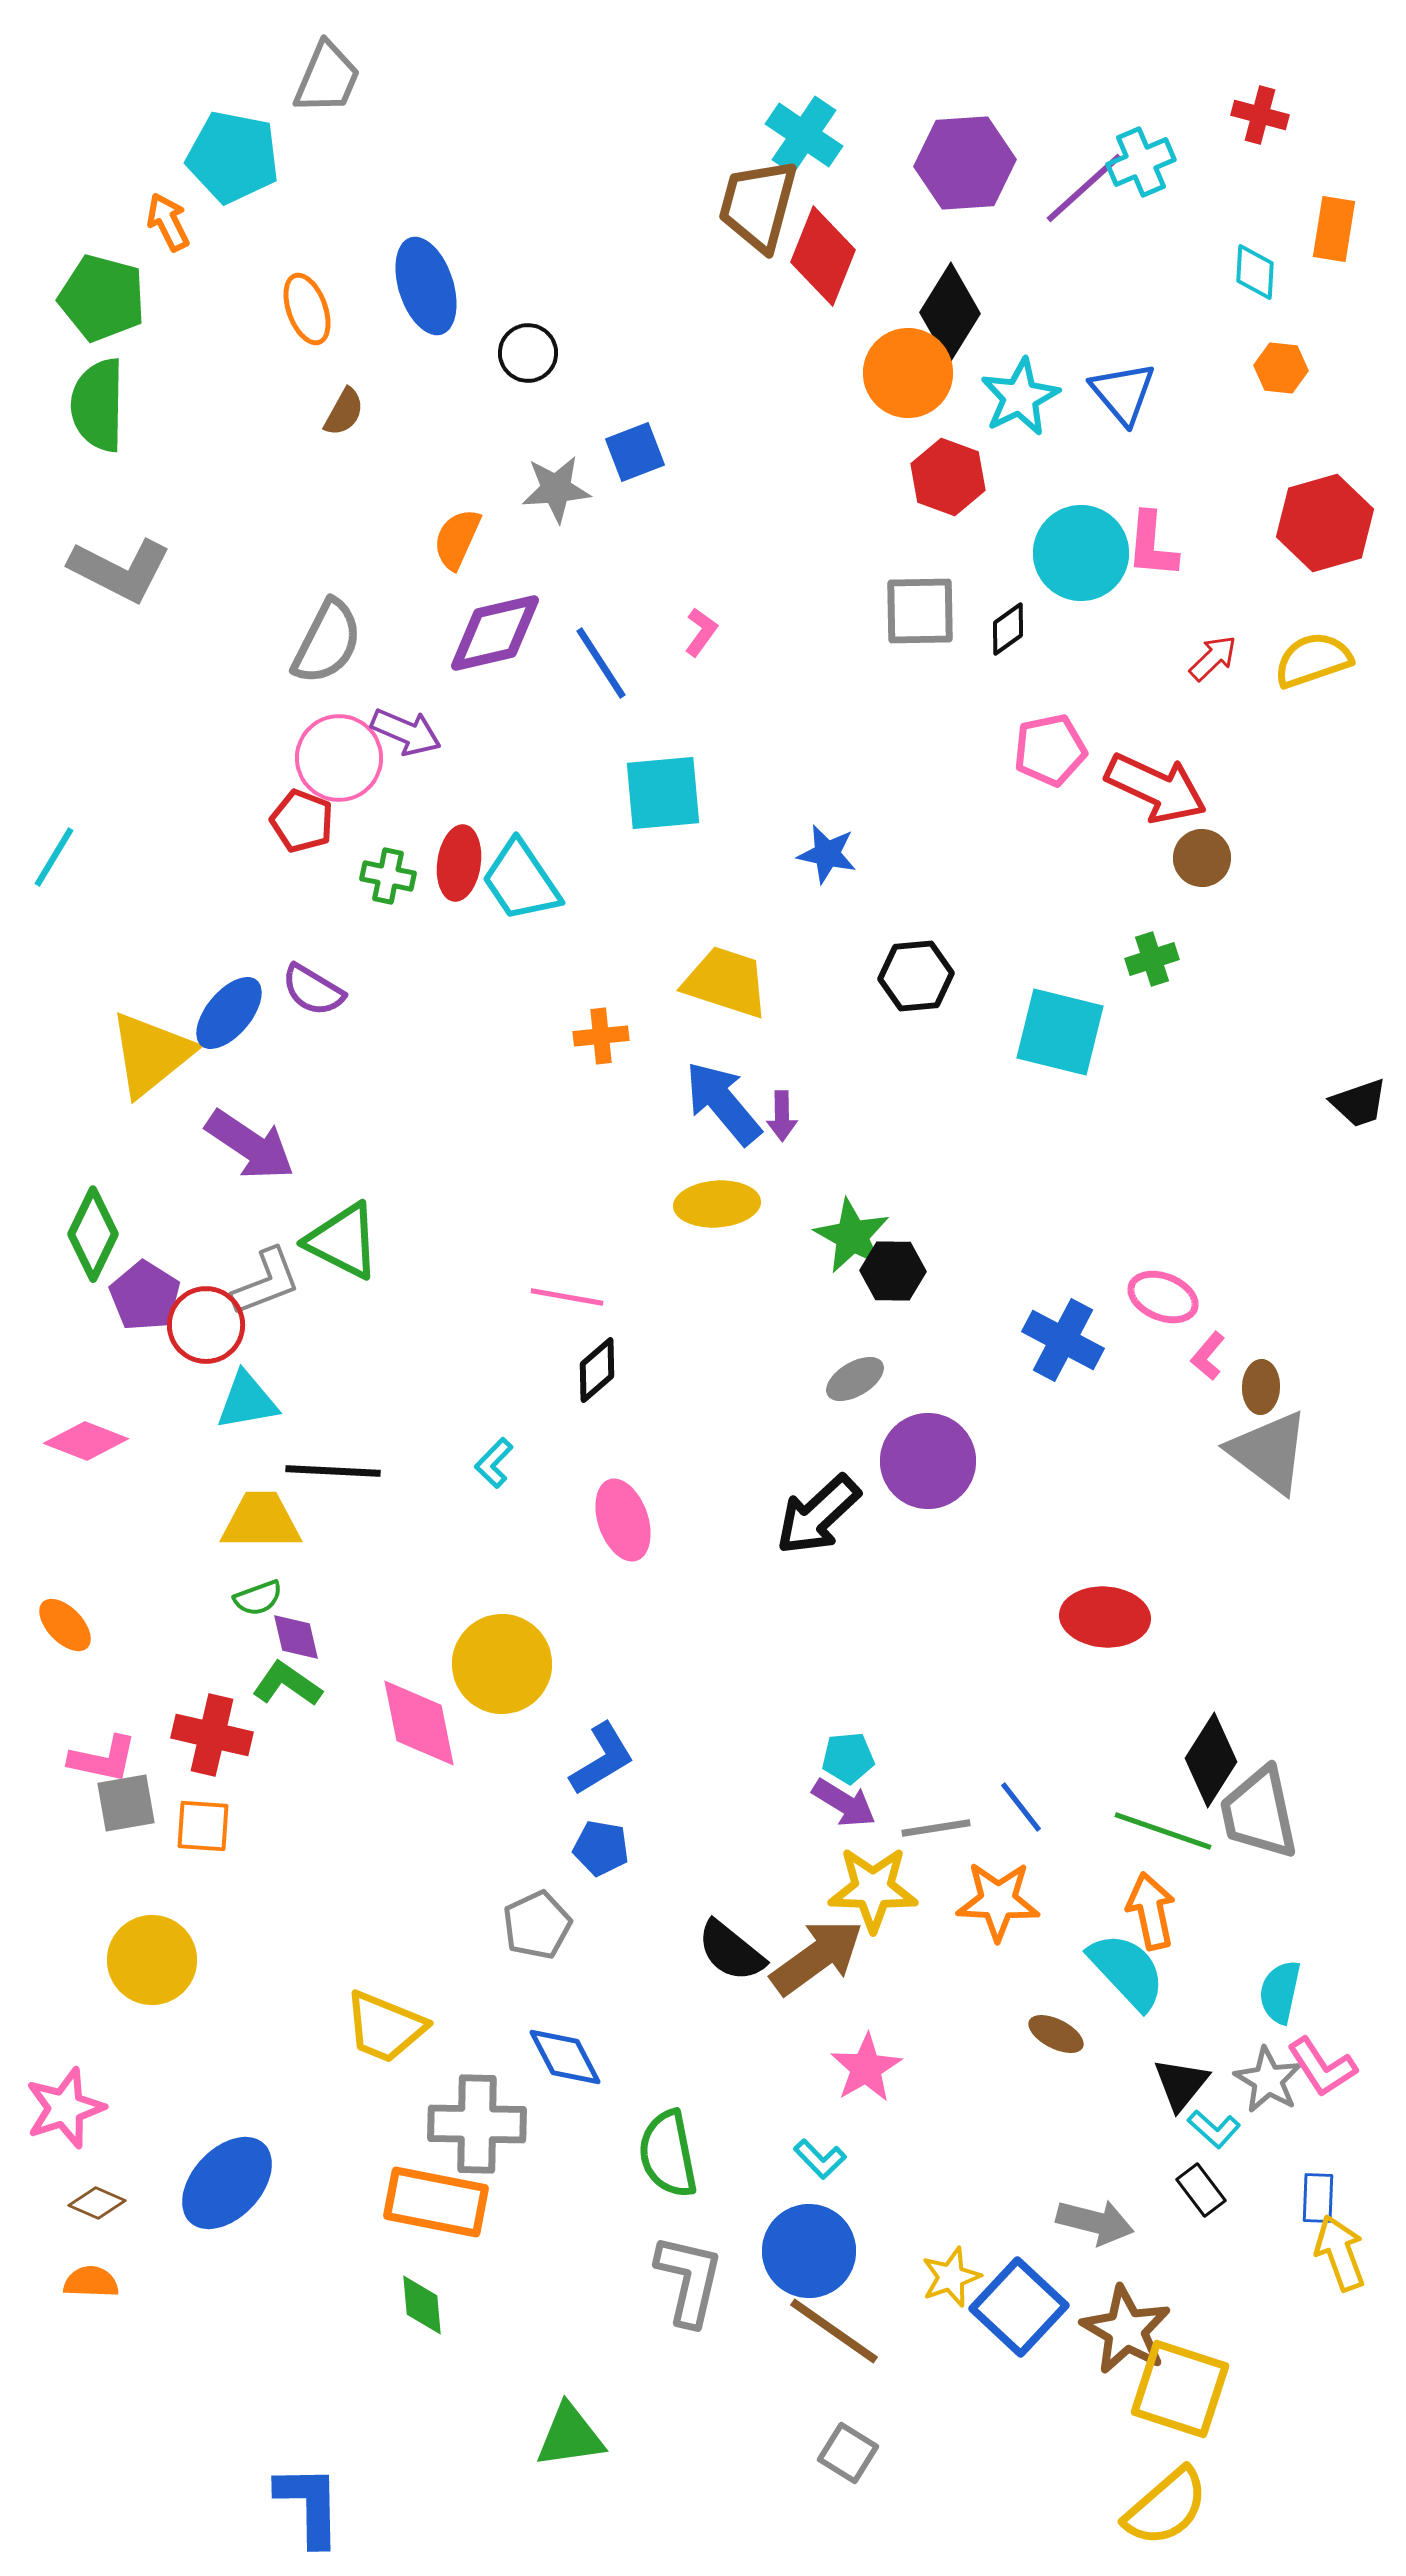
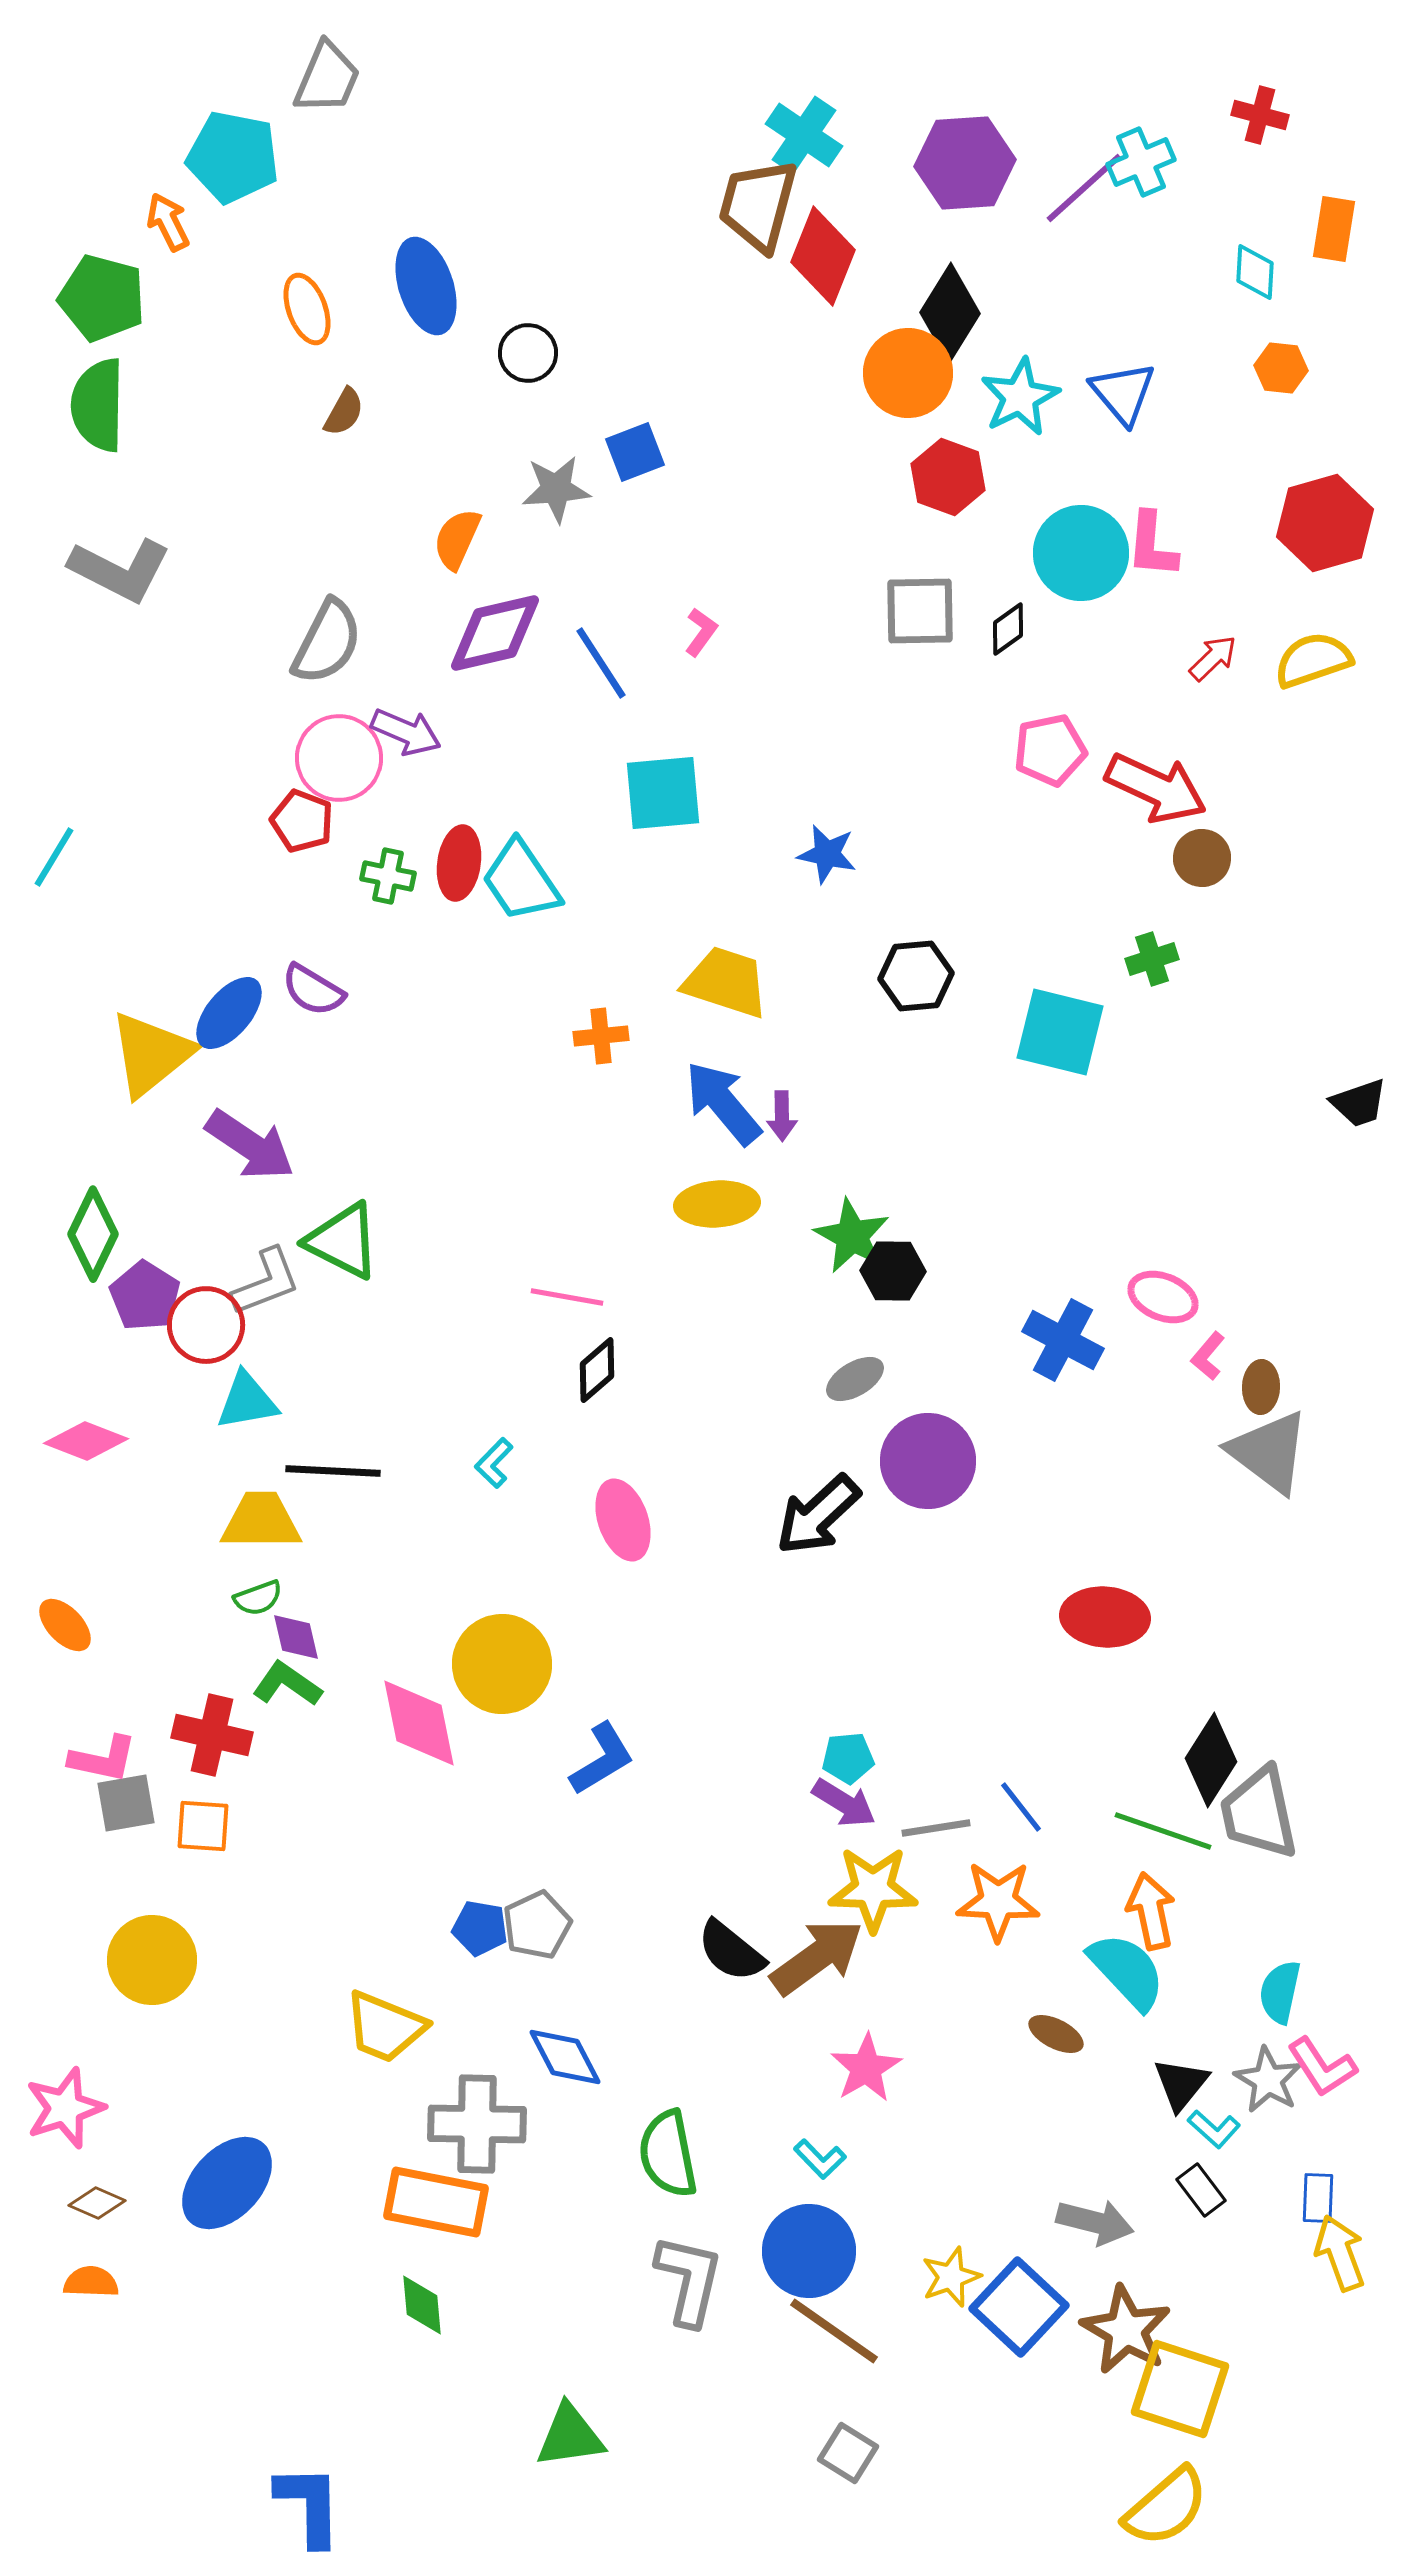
blue pentagon at (601, 1848): moved 121 px left, 80 px down
